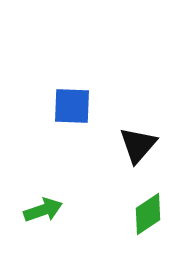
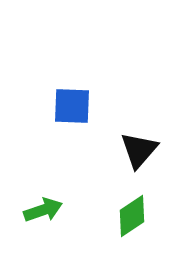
black triangle: moved 1 px right, 5 px down
green diamond: moved 16 px left, 2 px down
